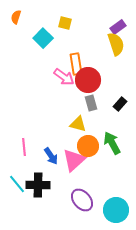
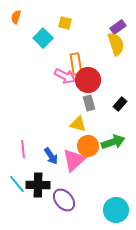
pink arrow: moved 1 px right, 1 px up; rotated 10 degrees counterclockwise
gray rectangle: moved 2 px left
green arrow: moved 1 px right, 1 px up; rotated 100 degrees clockwise
pink line: moved 1 px left, 2 px down
purple ellipse: moved 18 px left
